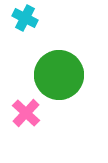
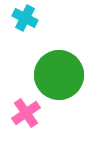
pink cross: rotated 12 degrees clockwise
